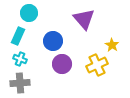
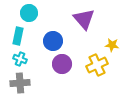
cyan rectangle: rotated 12 degrees counterclockwise
yellow star: rotated 24 degrees counterclockwise
